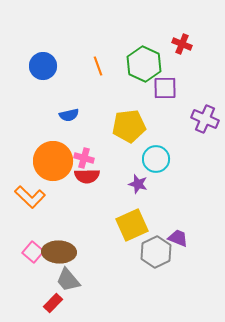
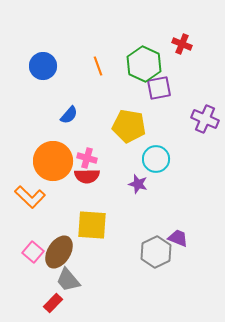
purple square: moved 6 px left; rotated 10 degrees counterclockwise
blue semicircle: rotated 36 degrees counterclockwise
yellow pentagon: rotated 16 degrees clockwise
pink cross: moved 3 px right
yellow square: moved 40 px left; rotated 28 degrees clockwise
brown ellipse: rotated 60 degrees counterclockwise
